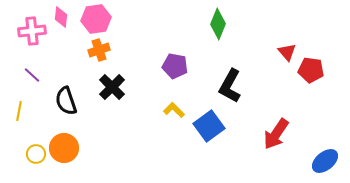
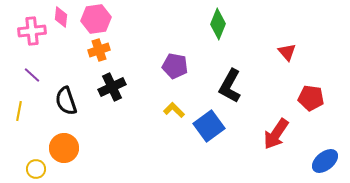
red pentagon: moved 28 px down
black cross: rotated 20 degrees clockwise
yellow circle: moved 15 px down
